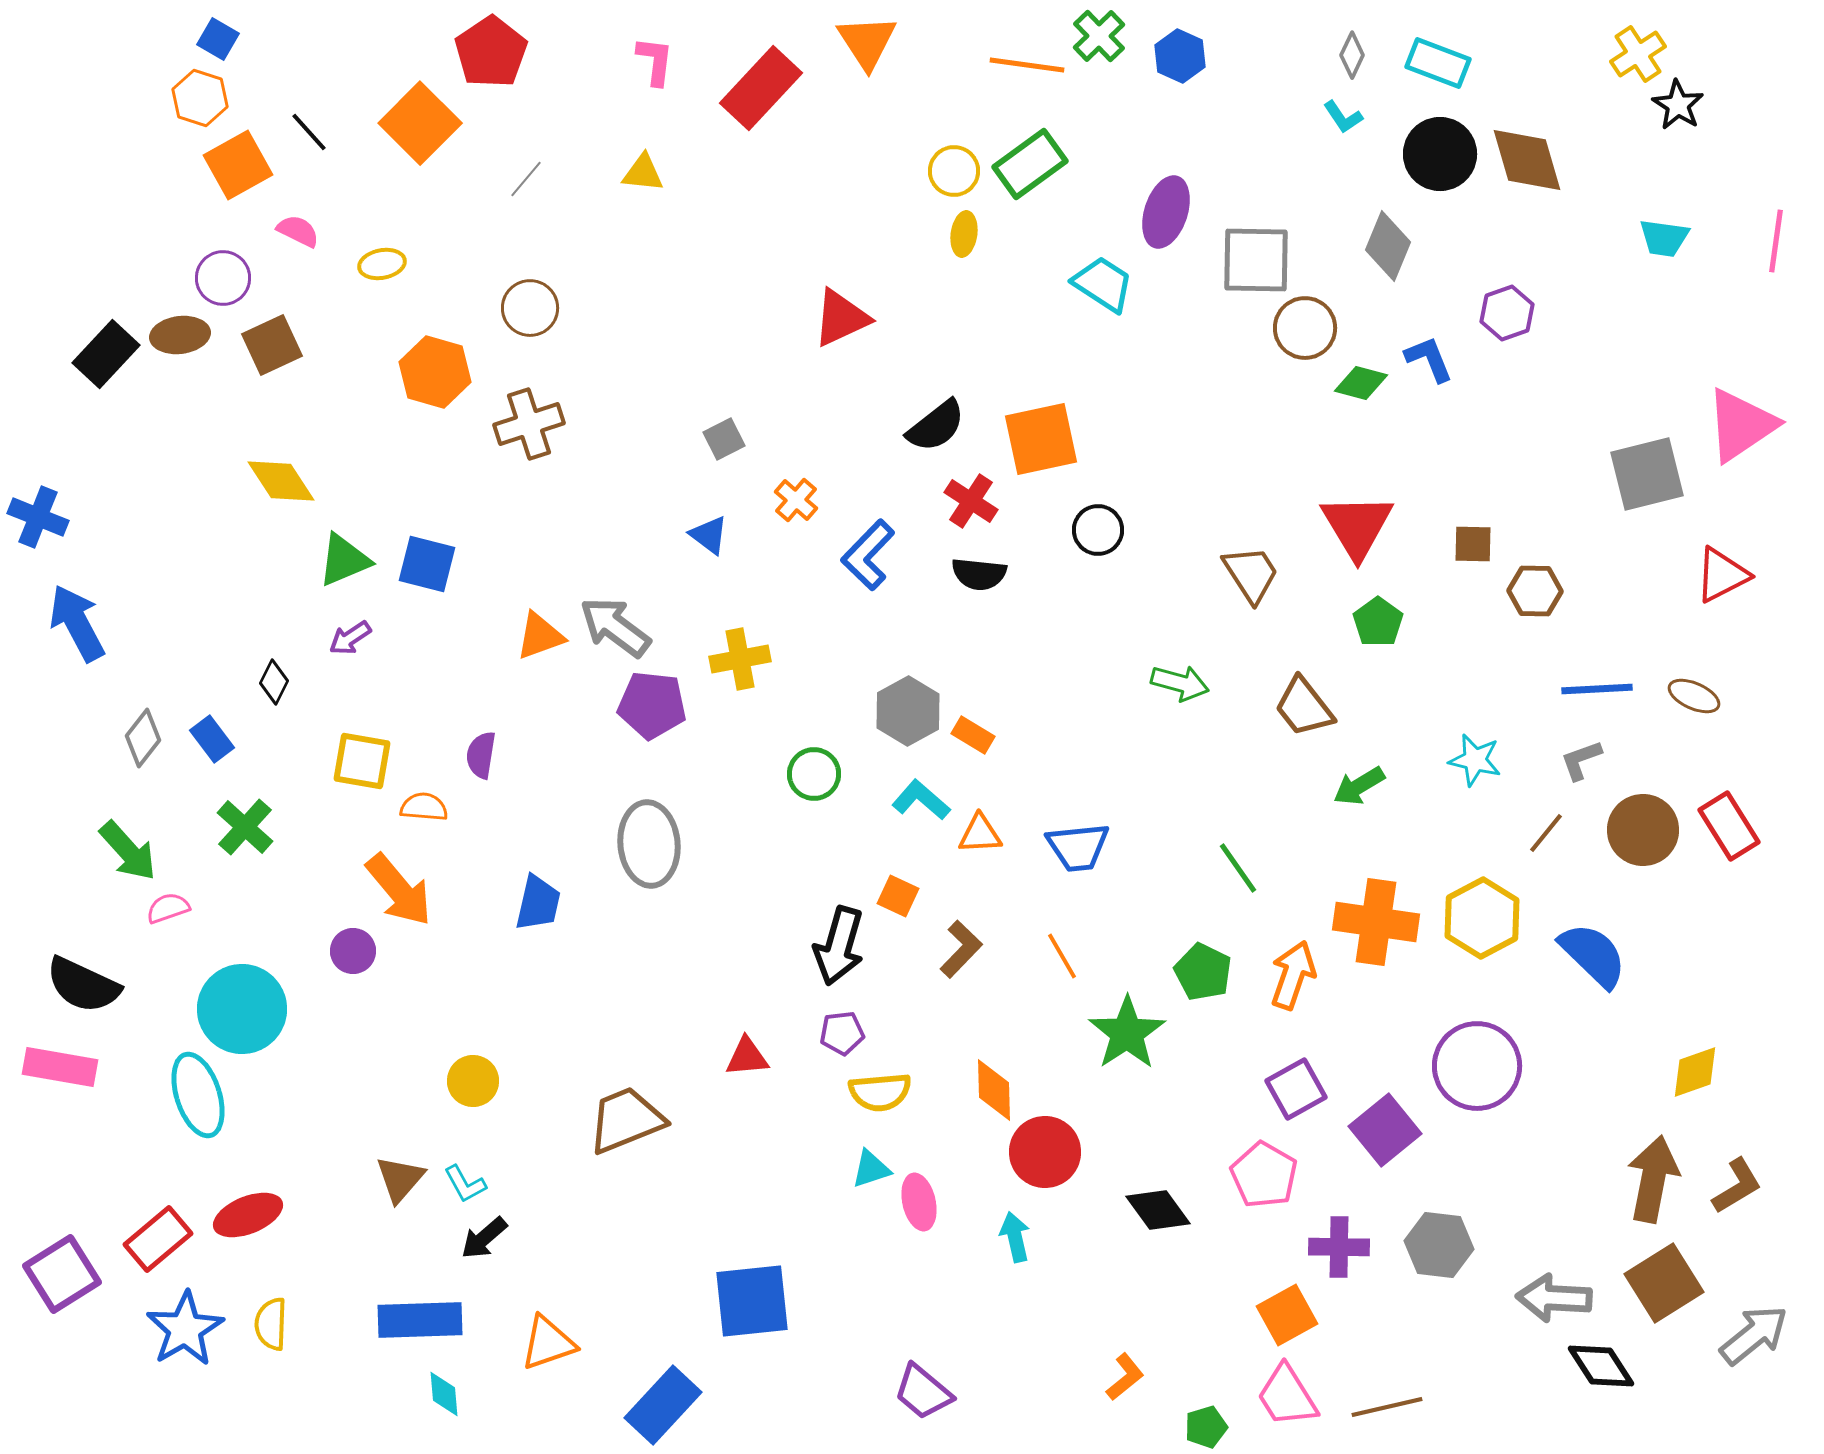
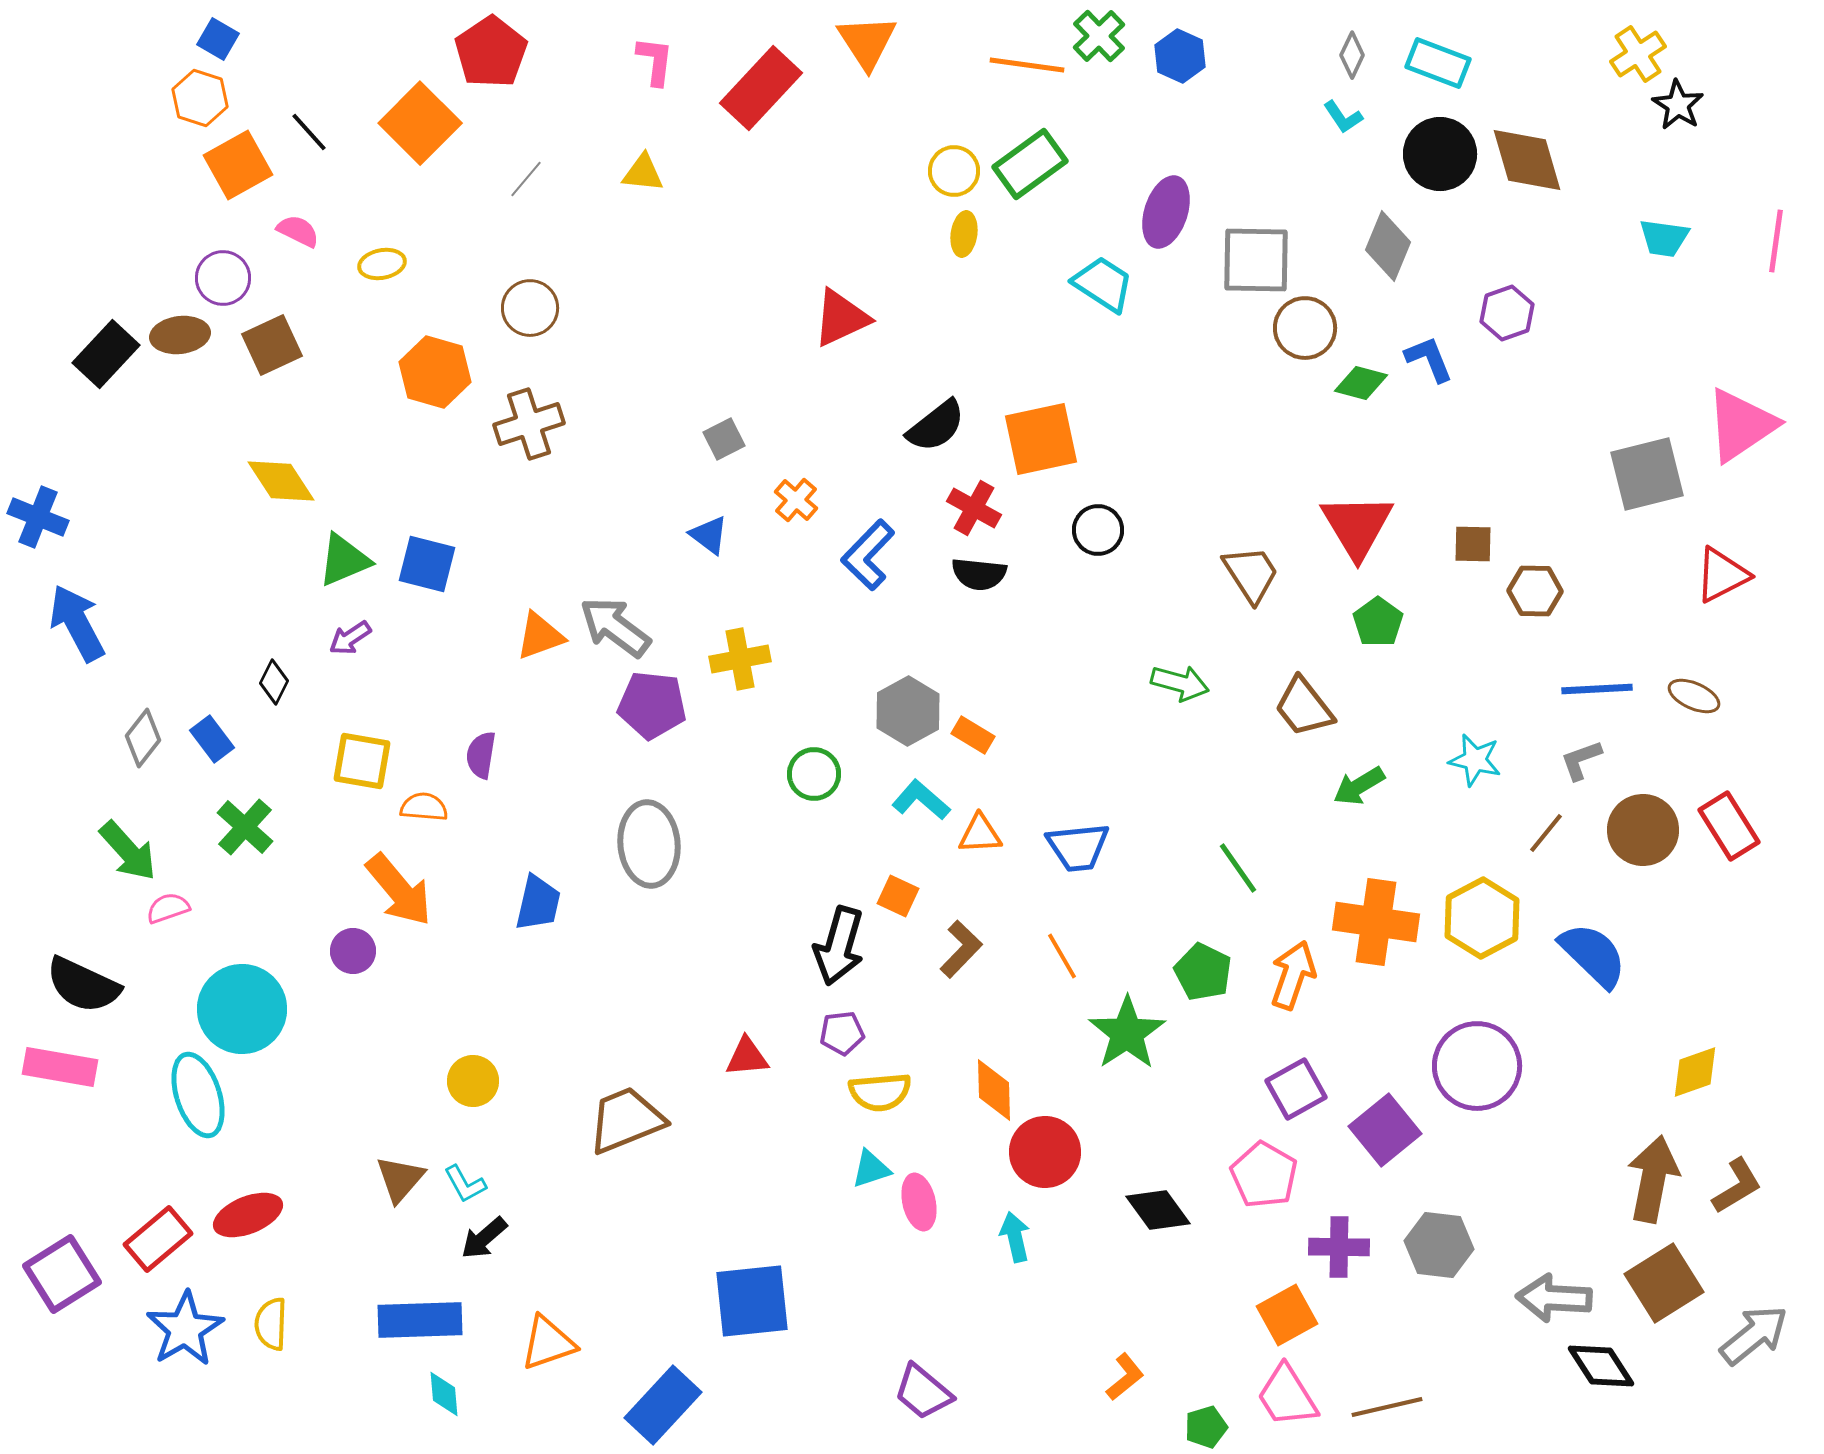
red cross at (971, 501): moved 3 px right, 7 px down; rotated 4 degrees counterclockwise
